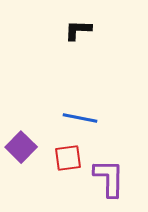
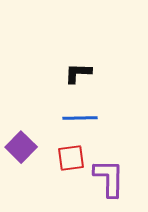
black L-shape: moved 43 px down
blue line: rotated 12 degrees counterclockwise
red square: moved 3 px right
